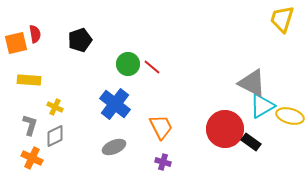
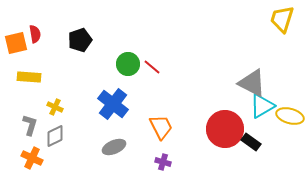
yellow rectangle: moved 3 px up
blue cross: moved 2 px left
